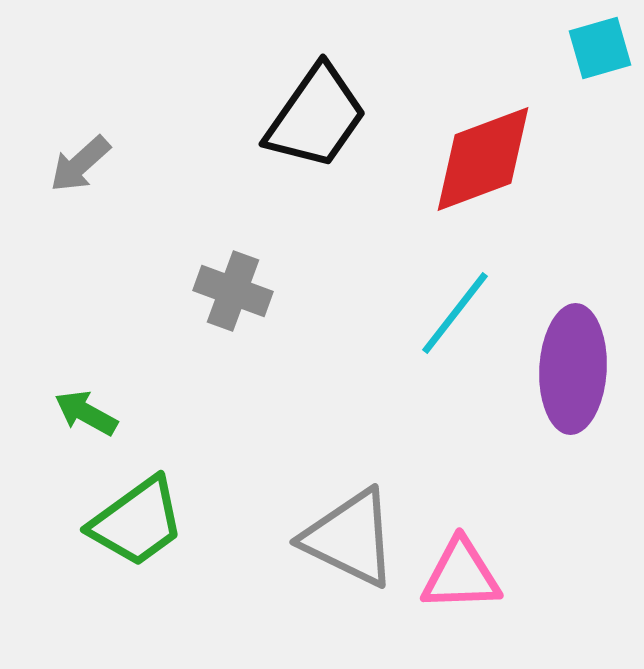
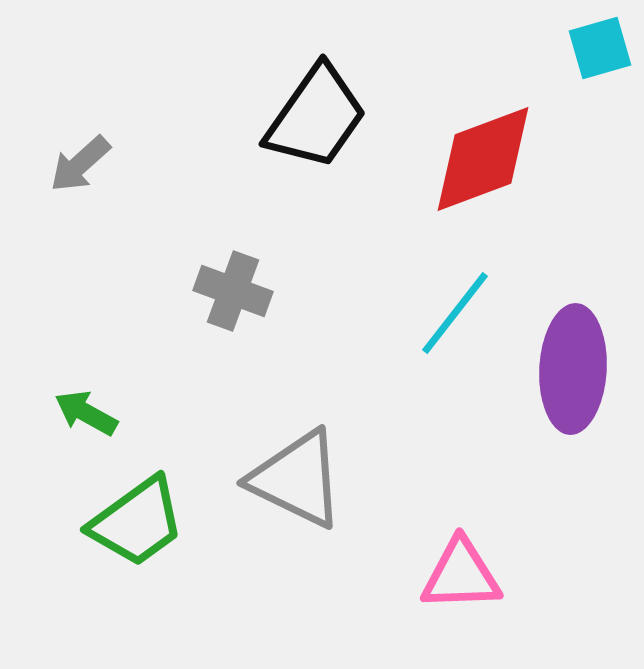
gray triangle: moved 53 px left, 59 px up
